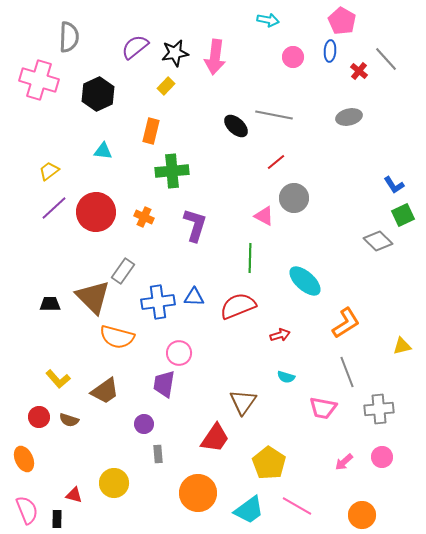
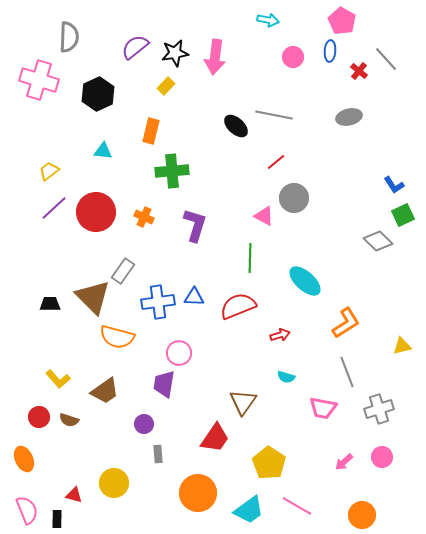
gray cross at (379, 409): rotated 12 degrees counterclockwise
